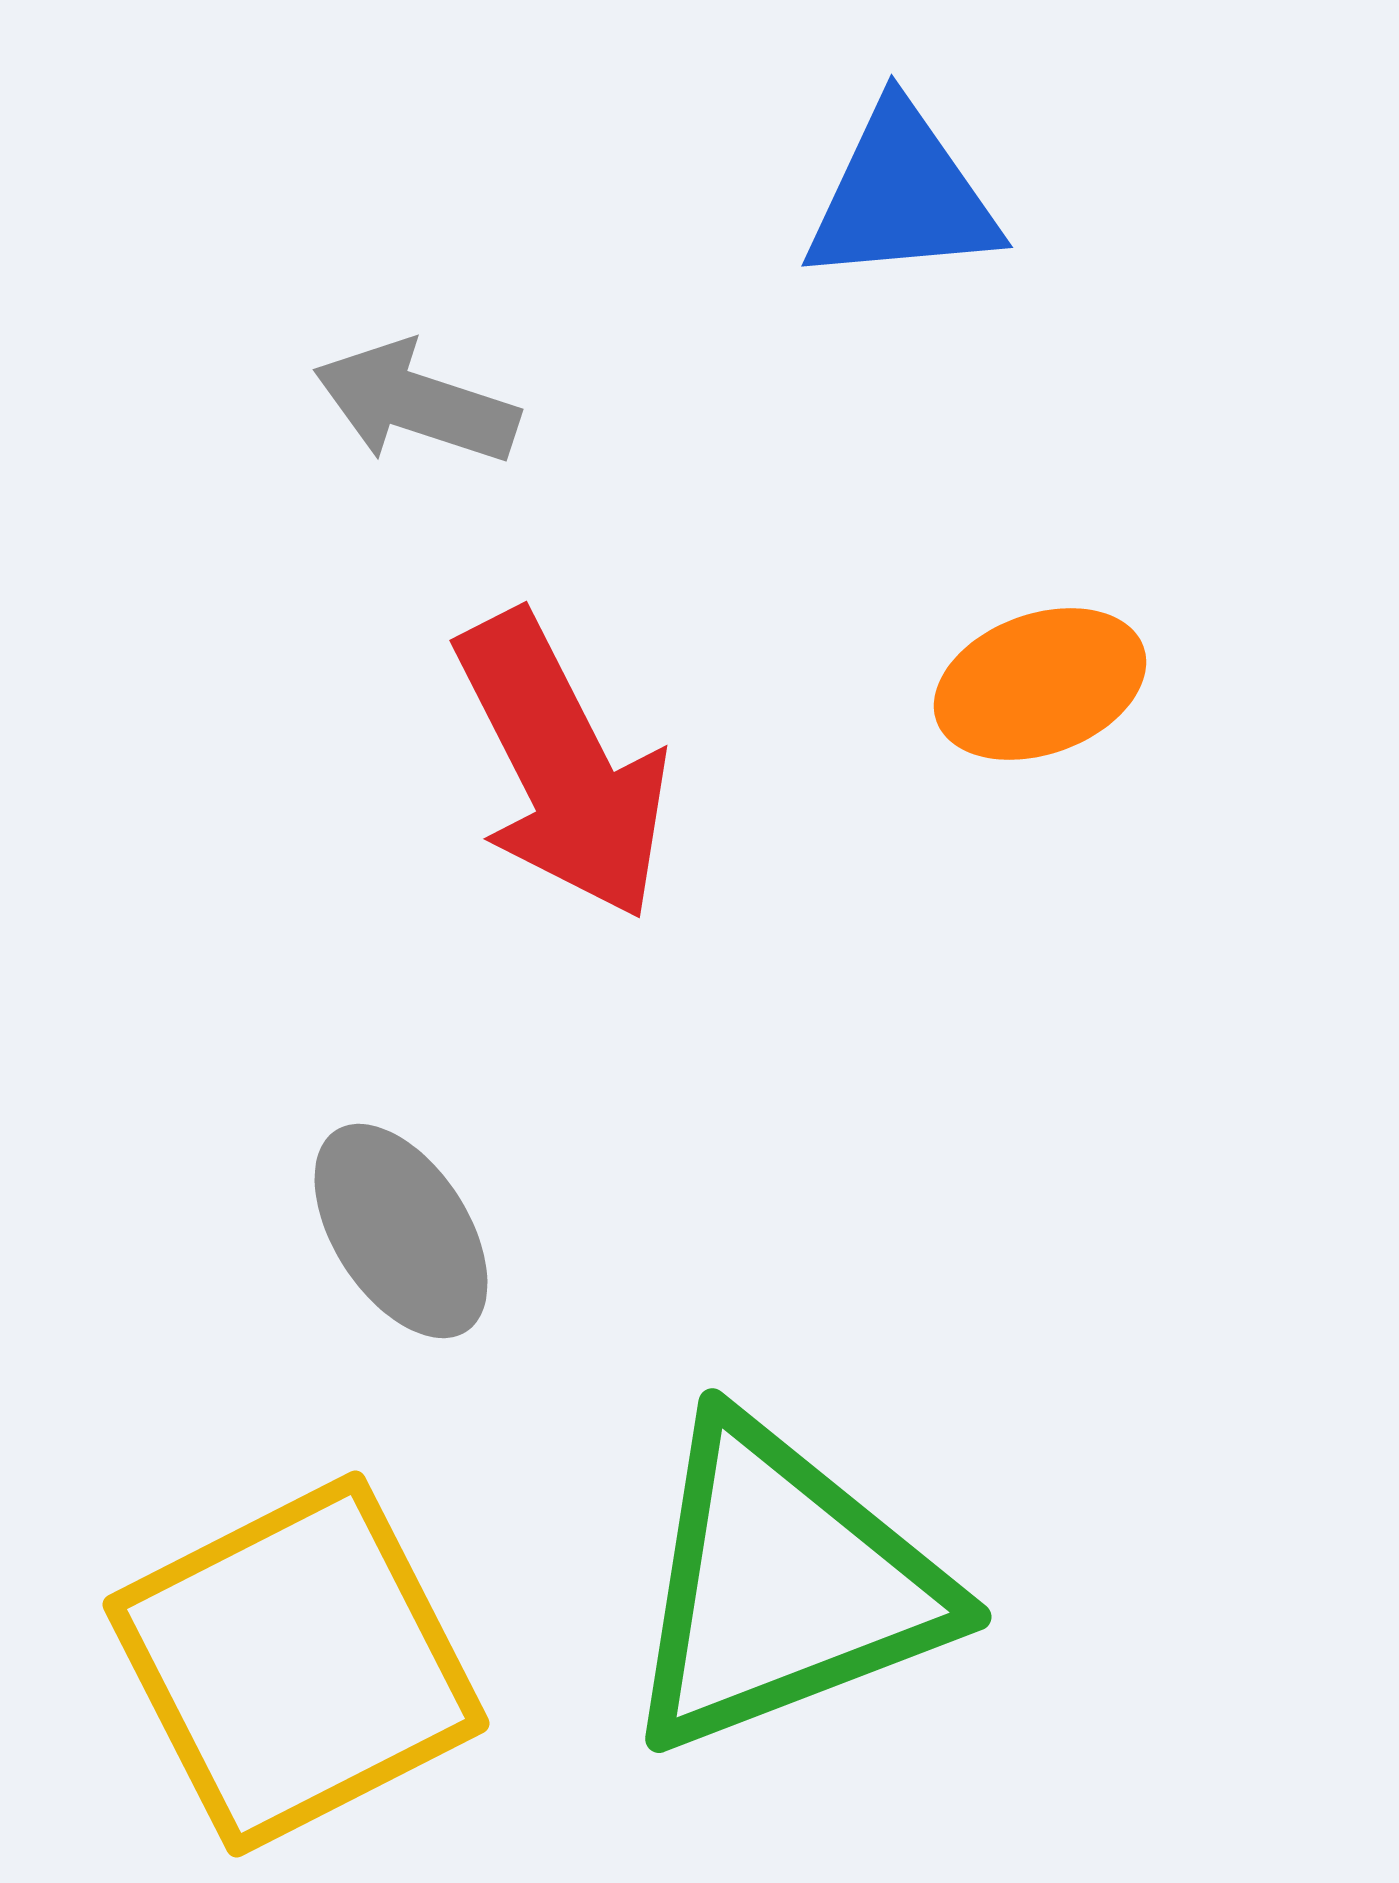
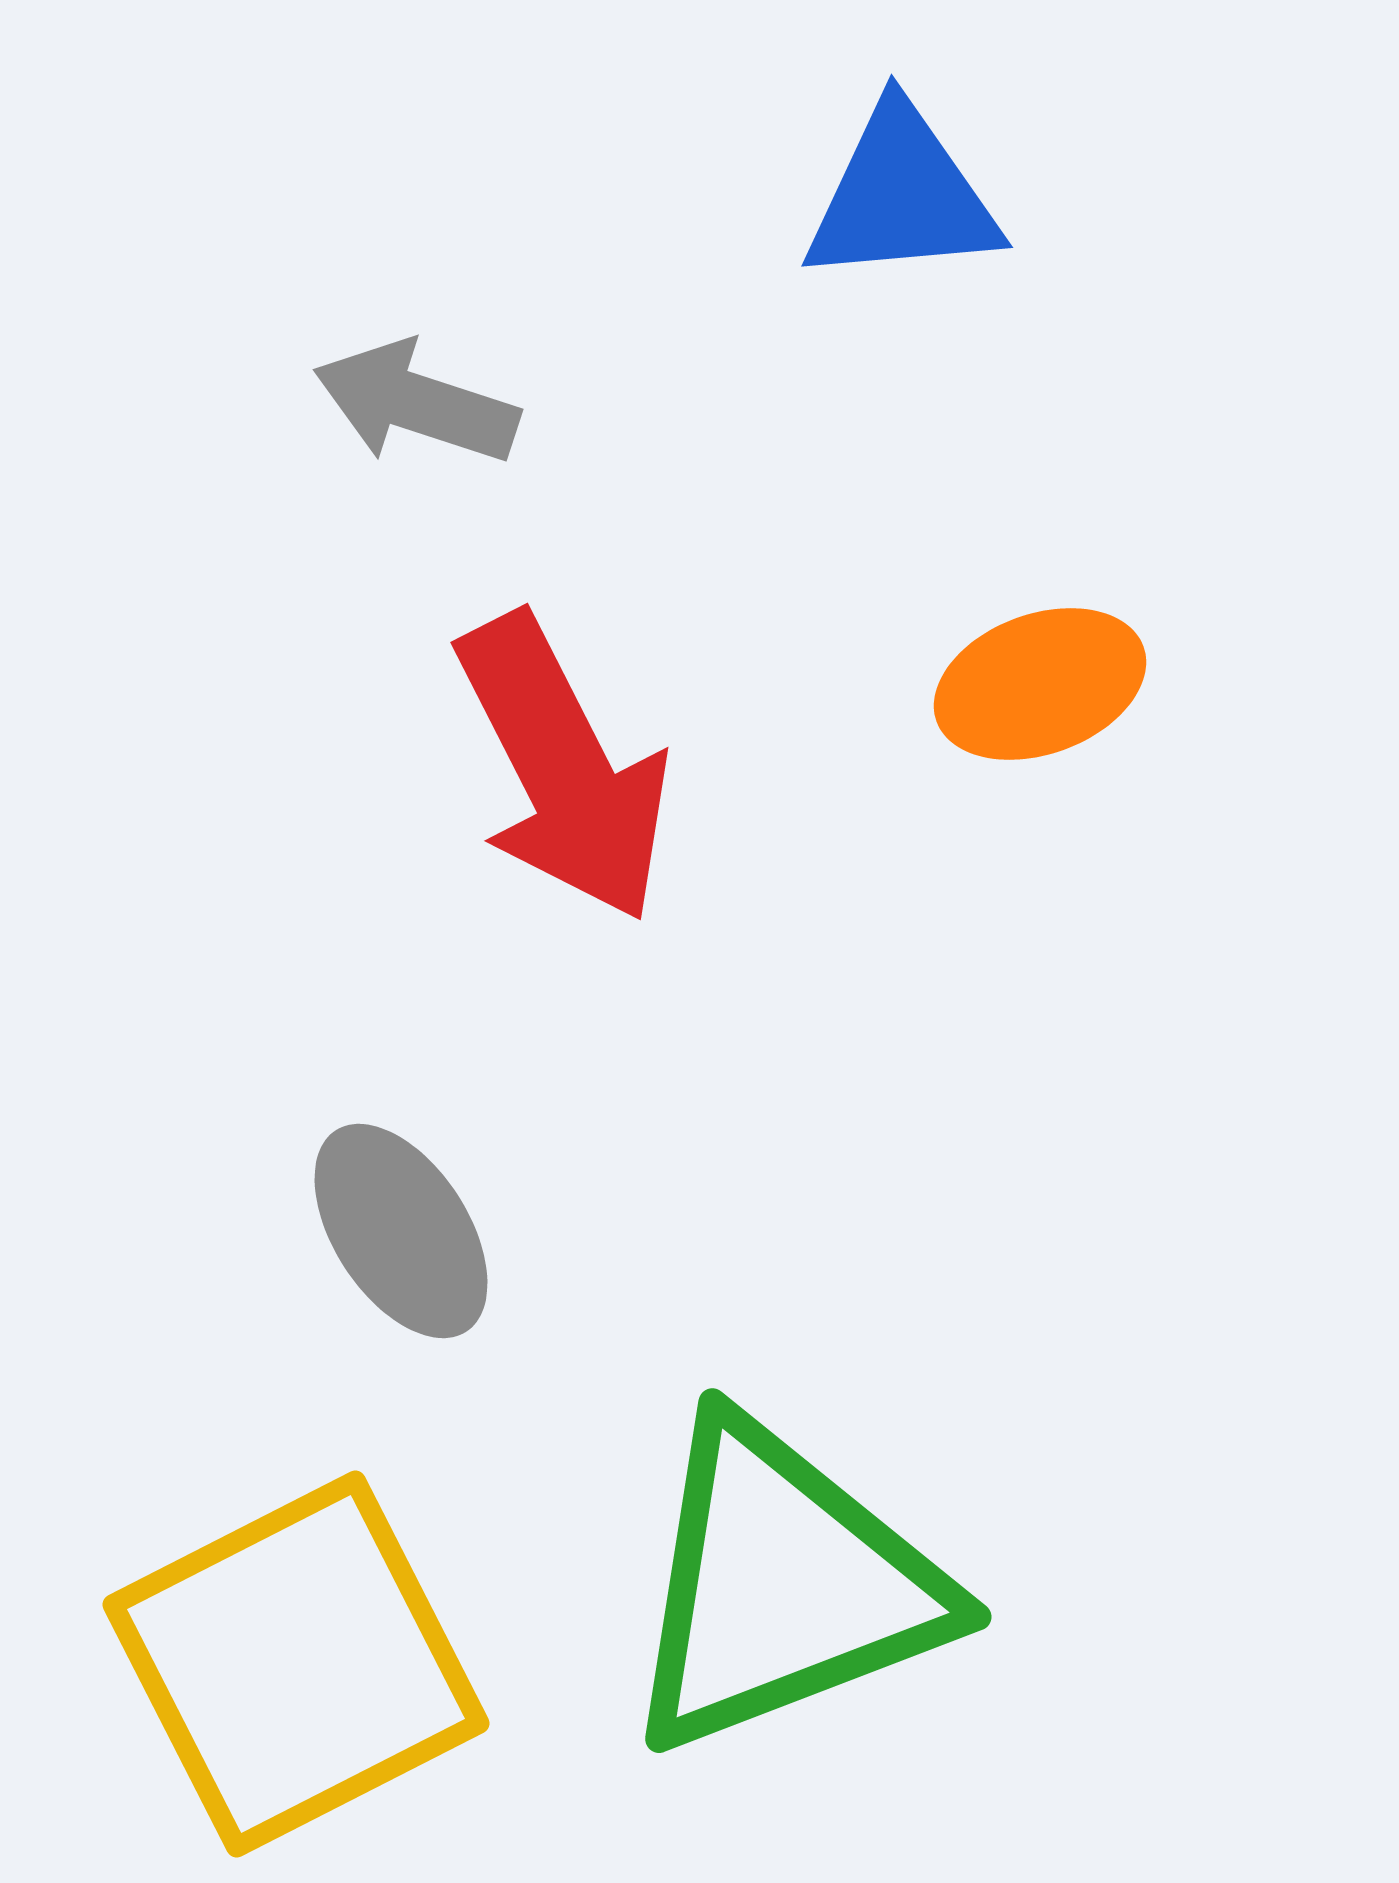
red arrow: moved 1 px right, 2 px down
